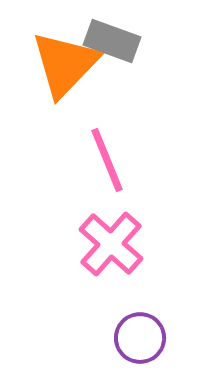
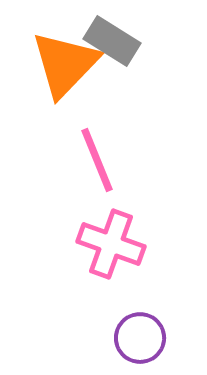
gray rectangle: rotated 12 degrees clockwise
pink line: moved 10 px left
pink cross: rotated 22 degrees counterclockwise
